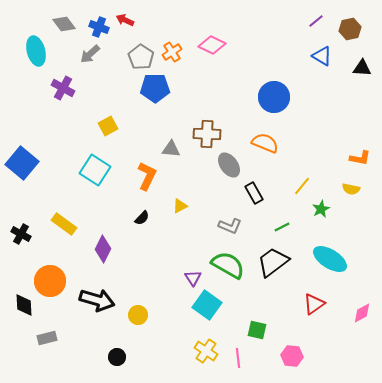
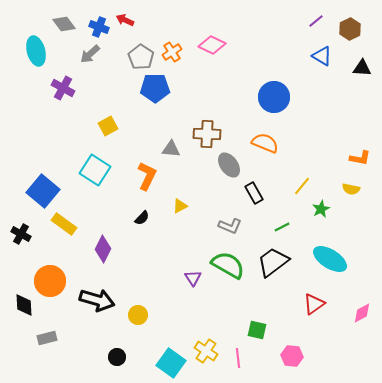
brown hexagon at (350, 29): rotated 15 degrees counterclockwise
blue square at (22, 163): moved 21 px right, 28 px down
cyan square at (207, 305): moved 36 px left, 58 px down
